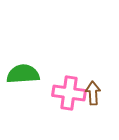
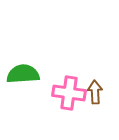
brown arrow: moved 2 px right, 1 px up
